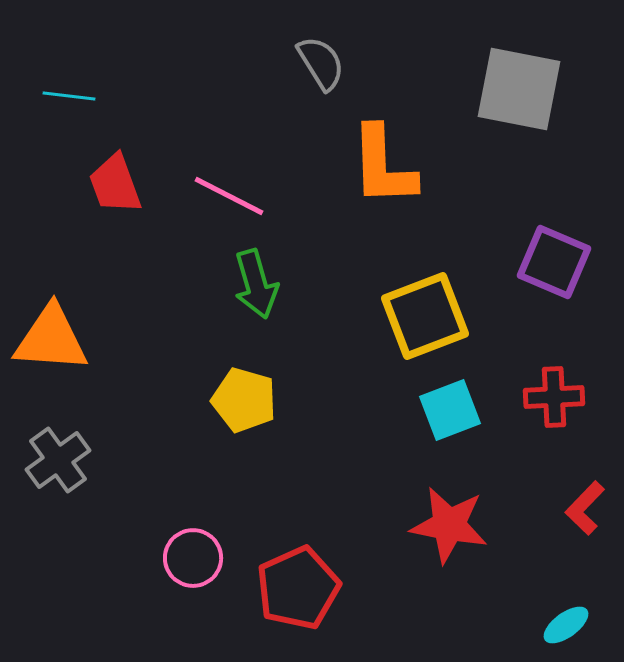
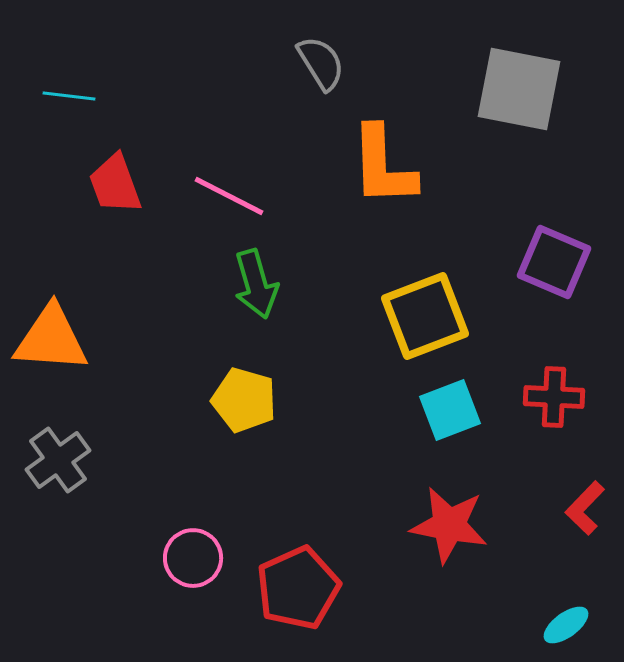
red cross: rotated 6 degrees clockwise
